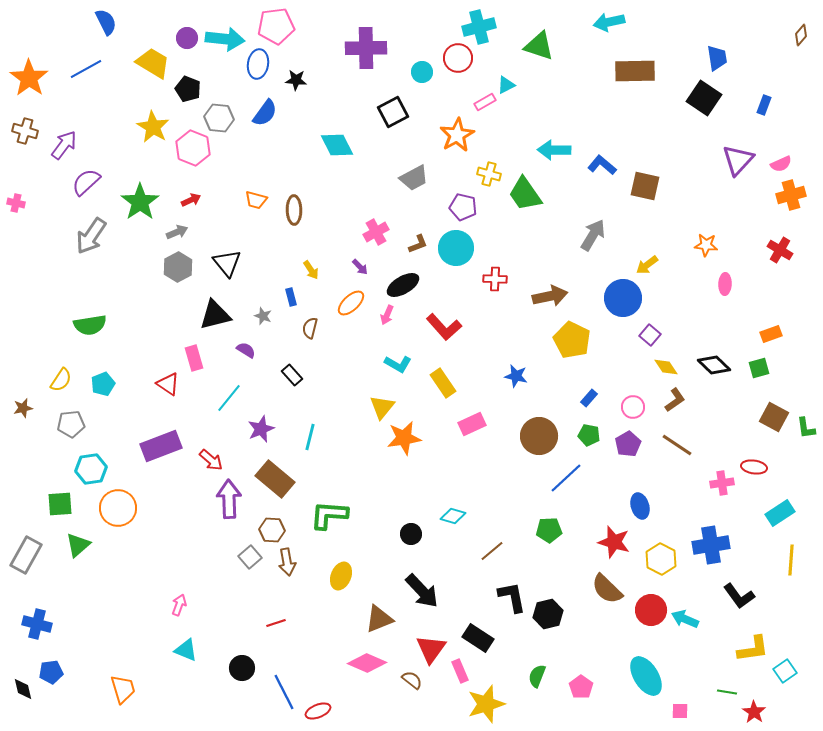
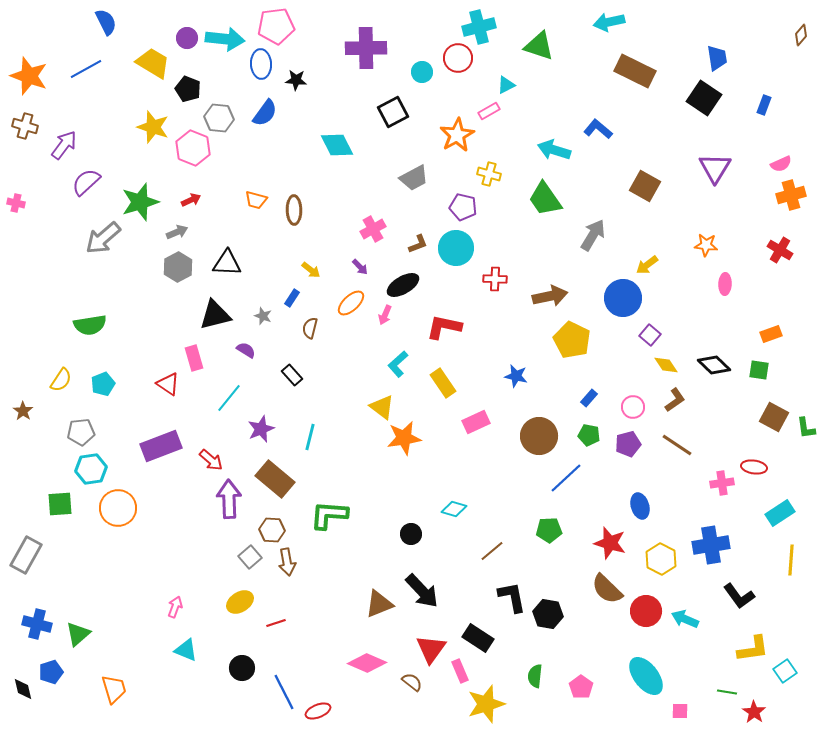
blue ellipse at (258, 64): moved 3 px right; rotated 12 degrees counterclockwise
brown rectangle at (635, 71): rotated 27 degrees clockwise
orange star at (29, 78): moved 2 px up; rotated 15 degrees counterclockwise
pink rectangle at (485, 102): moved 4 px right, 9 px down
yellow star at (153, 127): rotated 12 degrees counterclockwise
brown cross at (25, 131): moved 5 px up
cyan arrow at (554, 150): rotated 16 degrees clockwise
purple triangle at (738, 160): moved 23 px left, 8 px down; rotated 12 degrees counterclockwise
blue L-shape at (602, 165): moved 4 px left, 36 px up
brown square at (645, 186): rotated 16 degrees clockwise
green trapezoid at (525, 194): moved 20 px right, 5 px down
green star at (140, 202): rotated 18 degrees clockwise
pink cross at (376, 232): moved 3 px left, 3 px up
gray arrow at (91, 236): moved 12 px right, 2 px down; rotated 15 degrees clockwise
black triangle at (227, 263): rotated 48 degrees counterclockwise
yellow arrow at (311, 270): rotated 18 degrees counterclockwise
blue rectangle at (291, 297): moved 1 px right, 1 px down; rotated 48 degrees clockwise
pink arrow at (387, 315): moved 2 px left
red L-shape at (444, 327): rotated 144 degrees clockwise
cyan L-shape at (398, 364): rotated 108 degrees clockwise
yellow diamond at (666, 367): moved 2 px up
green square at (759, 368): moved 2 px down; rotated 25 degrees clockwise
yellow triangle at (382, 407): rotated 32 degrees counterclockwise
brown star at (23, 408): moved 3 px down; rotated 24 degrees counterclockwise
gray pentagon at (71, 424): moved 10 px right, 8 px down
pink rectangle at (472, 424): moved 4 px right, 2 px up
purple pentagon at (628, 444): rotated 15 degrees clockwise
cyan diamond at (453, 516): moved 1 px right, 7 px up
red star at (614, 542): moved 4 px left, 1 px down
green triangle at (78, 545): moved 89 px down
yellow ellipse at (341, 576): moved 101 px left, 26 px down; rotated 36 degrees clockwise
pink arrow at (179, 605): moved 4 px left, 2 px down
red circle at (651, 610): moved 5 px left, 1 px down
black hexagon at (548, 614): rotated 24 degrees clockwise
brown triangle at (379, 619): moved 15 px up
blue pentagon at (51, 672): rotated 10 degrees counterclockwise
green semicircle at (537, 676): moved 2 px left; rotated 15 degrees counterclockwise
cyan ellipse at (646, 676): rotated 6 degrees counterclockwise
brown semicircle at (412, 680): moved 2 px down
orange trapezoid at (123, 689): moved 9 px left
